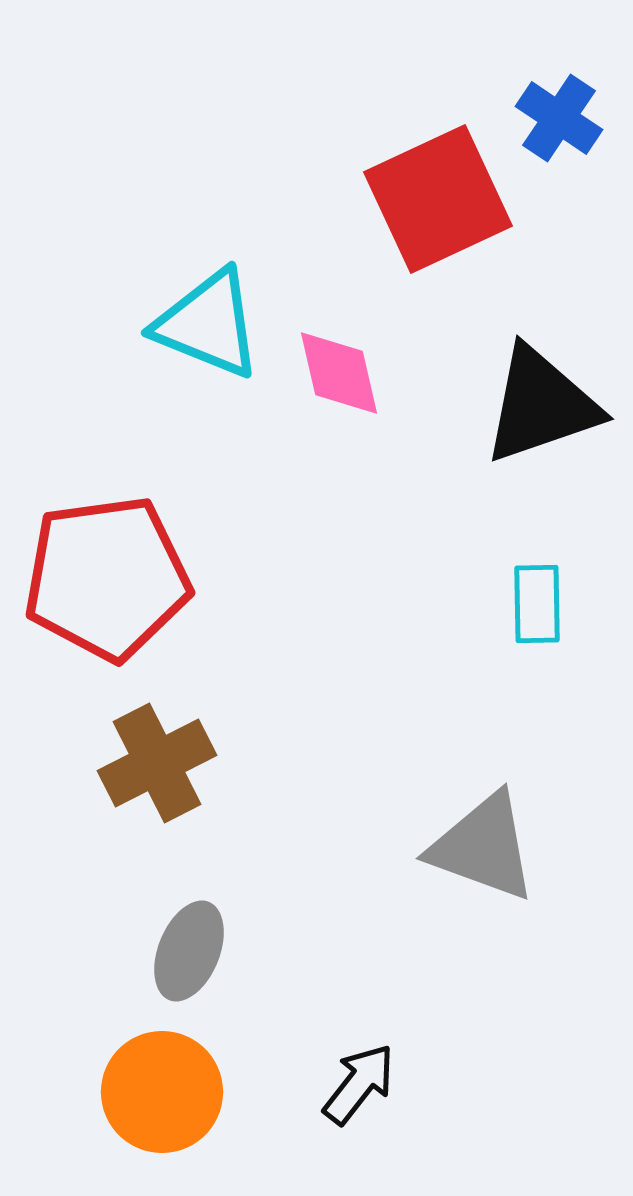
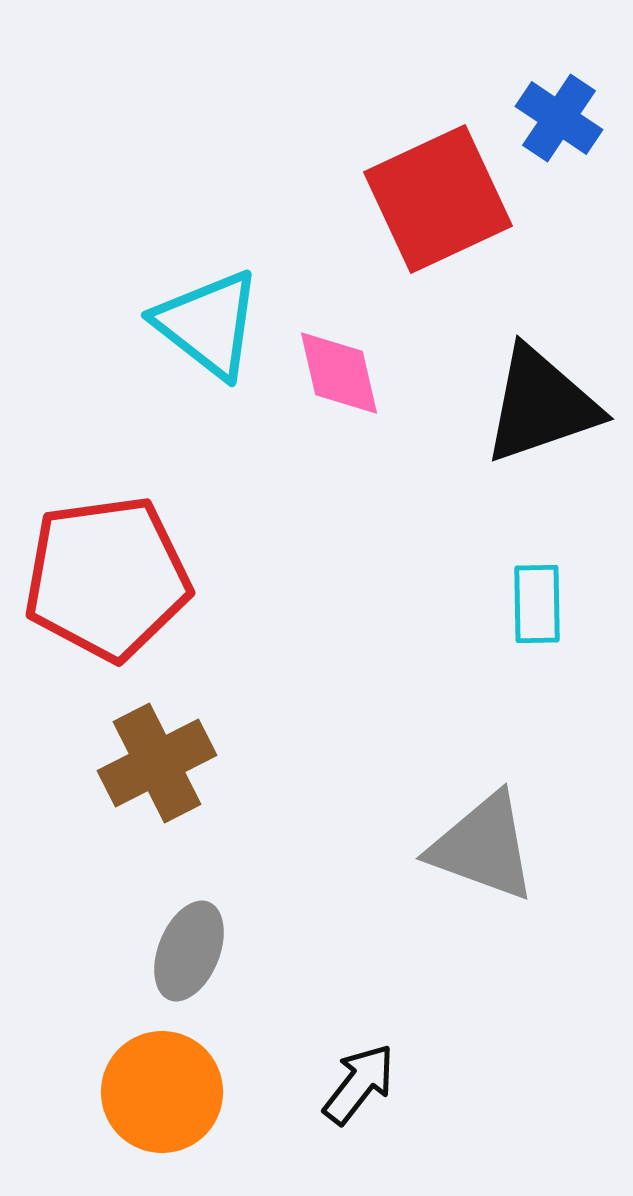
cyan triangle: rotated 16 degrees clockwise
